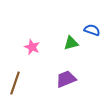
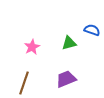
green triangle: moved 2 px left
pink star: rotated 21 degrees clockwise
brown line: moved 9 px right
